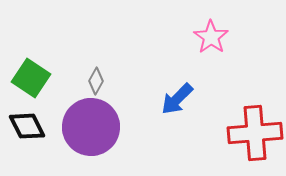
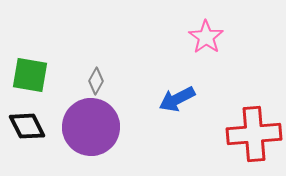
pink star: moved 5 px left
green square: moved 1 px left, 3 px up; rotated 24 degrees counterclockwise
blue arrow: rotated 18 degrees clockwise
red cross: moved 1 px left, 1 px down
